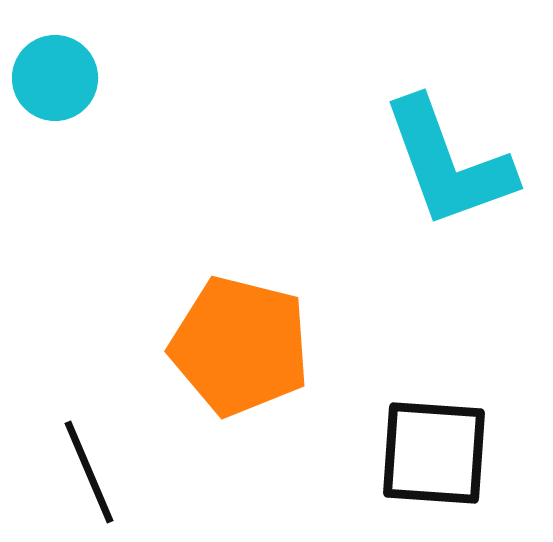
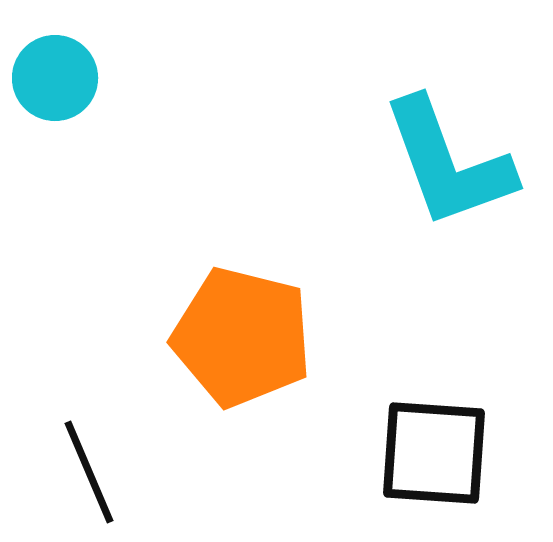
orange pentagon: moved 2 px right, 9 px up
